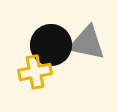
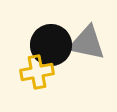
yellow cross: moved 2 px right
